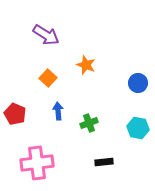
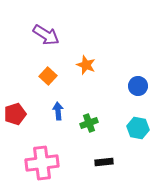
orange square: moved 2 px up
blue circle: moved 3 px down
red pentagon: rotated 30 degrees clockwise
pink cross: moved 5 px right
